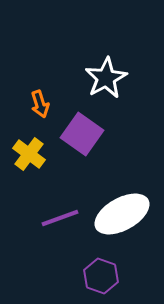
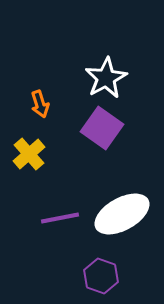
purple square: moved 20 px right, 6 px up
yellow cross: rotated 12 degrees clockwise
purple line: rotated 9 degrees clockwise
